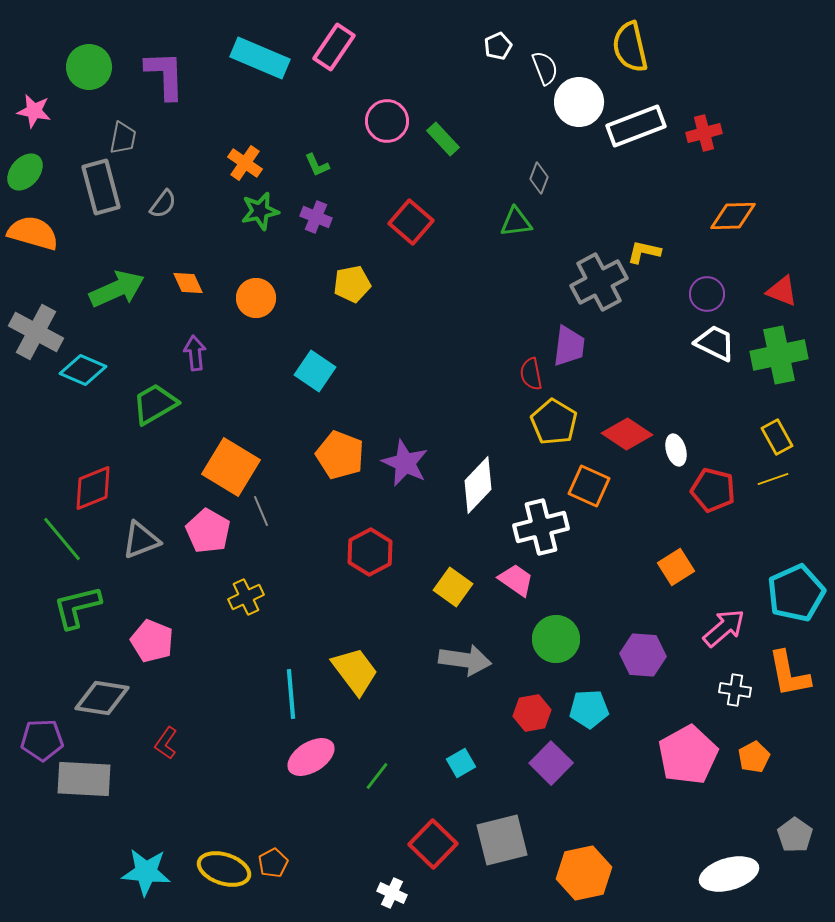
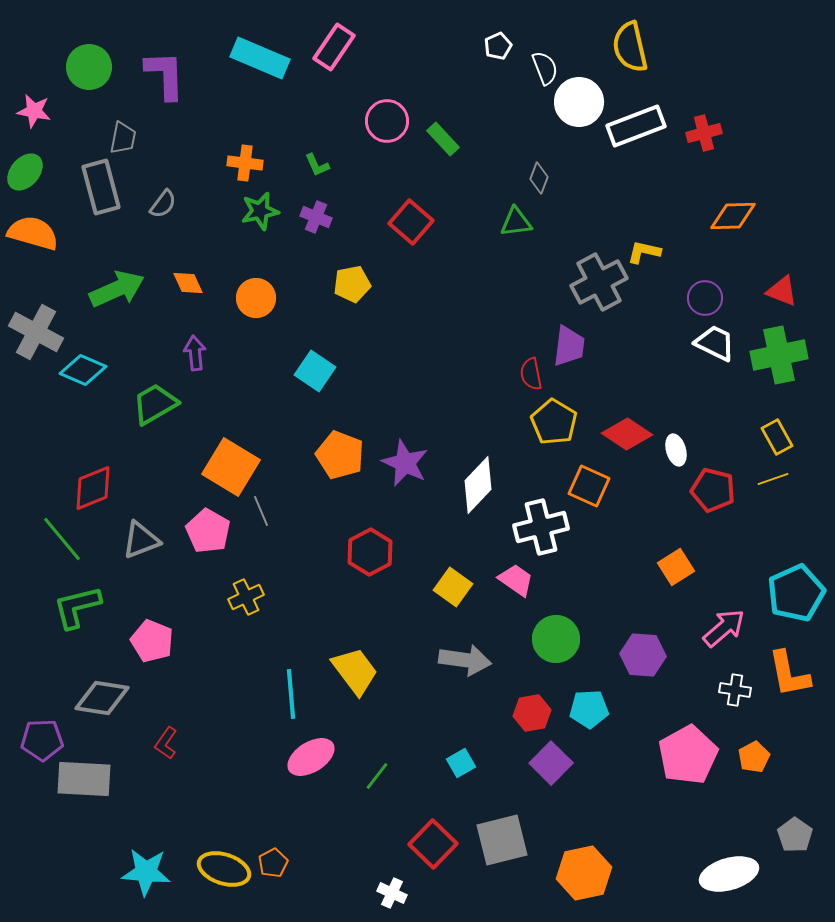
orange cross at (245, 163): rotated 28 degrees counterclockwise
purple circle at (707, 294): moved 2 px left, 4 px down
